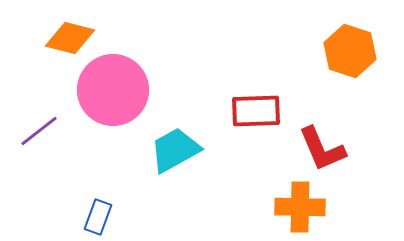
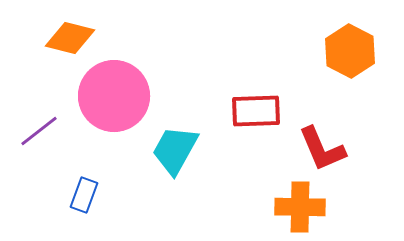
orange hexagon: rotated 9 degrees clockwise
pink circle: moved 1 px right, 6 px down
cyan trapezoid: rotated 32 degrees counterclockwise
blue rectangle: moved 14 px left, 22 px up
